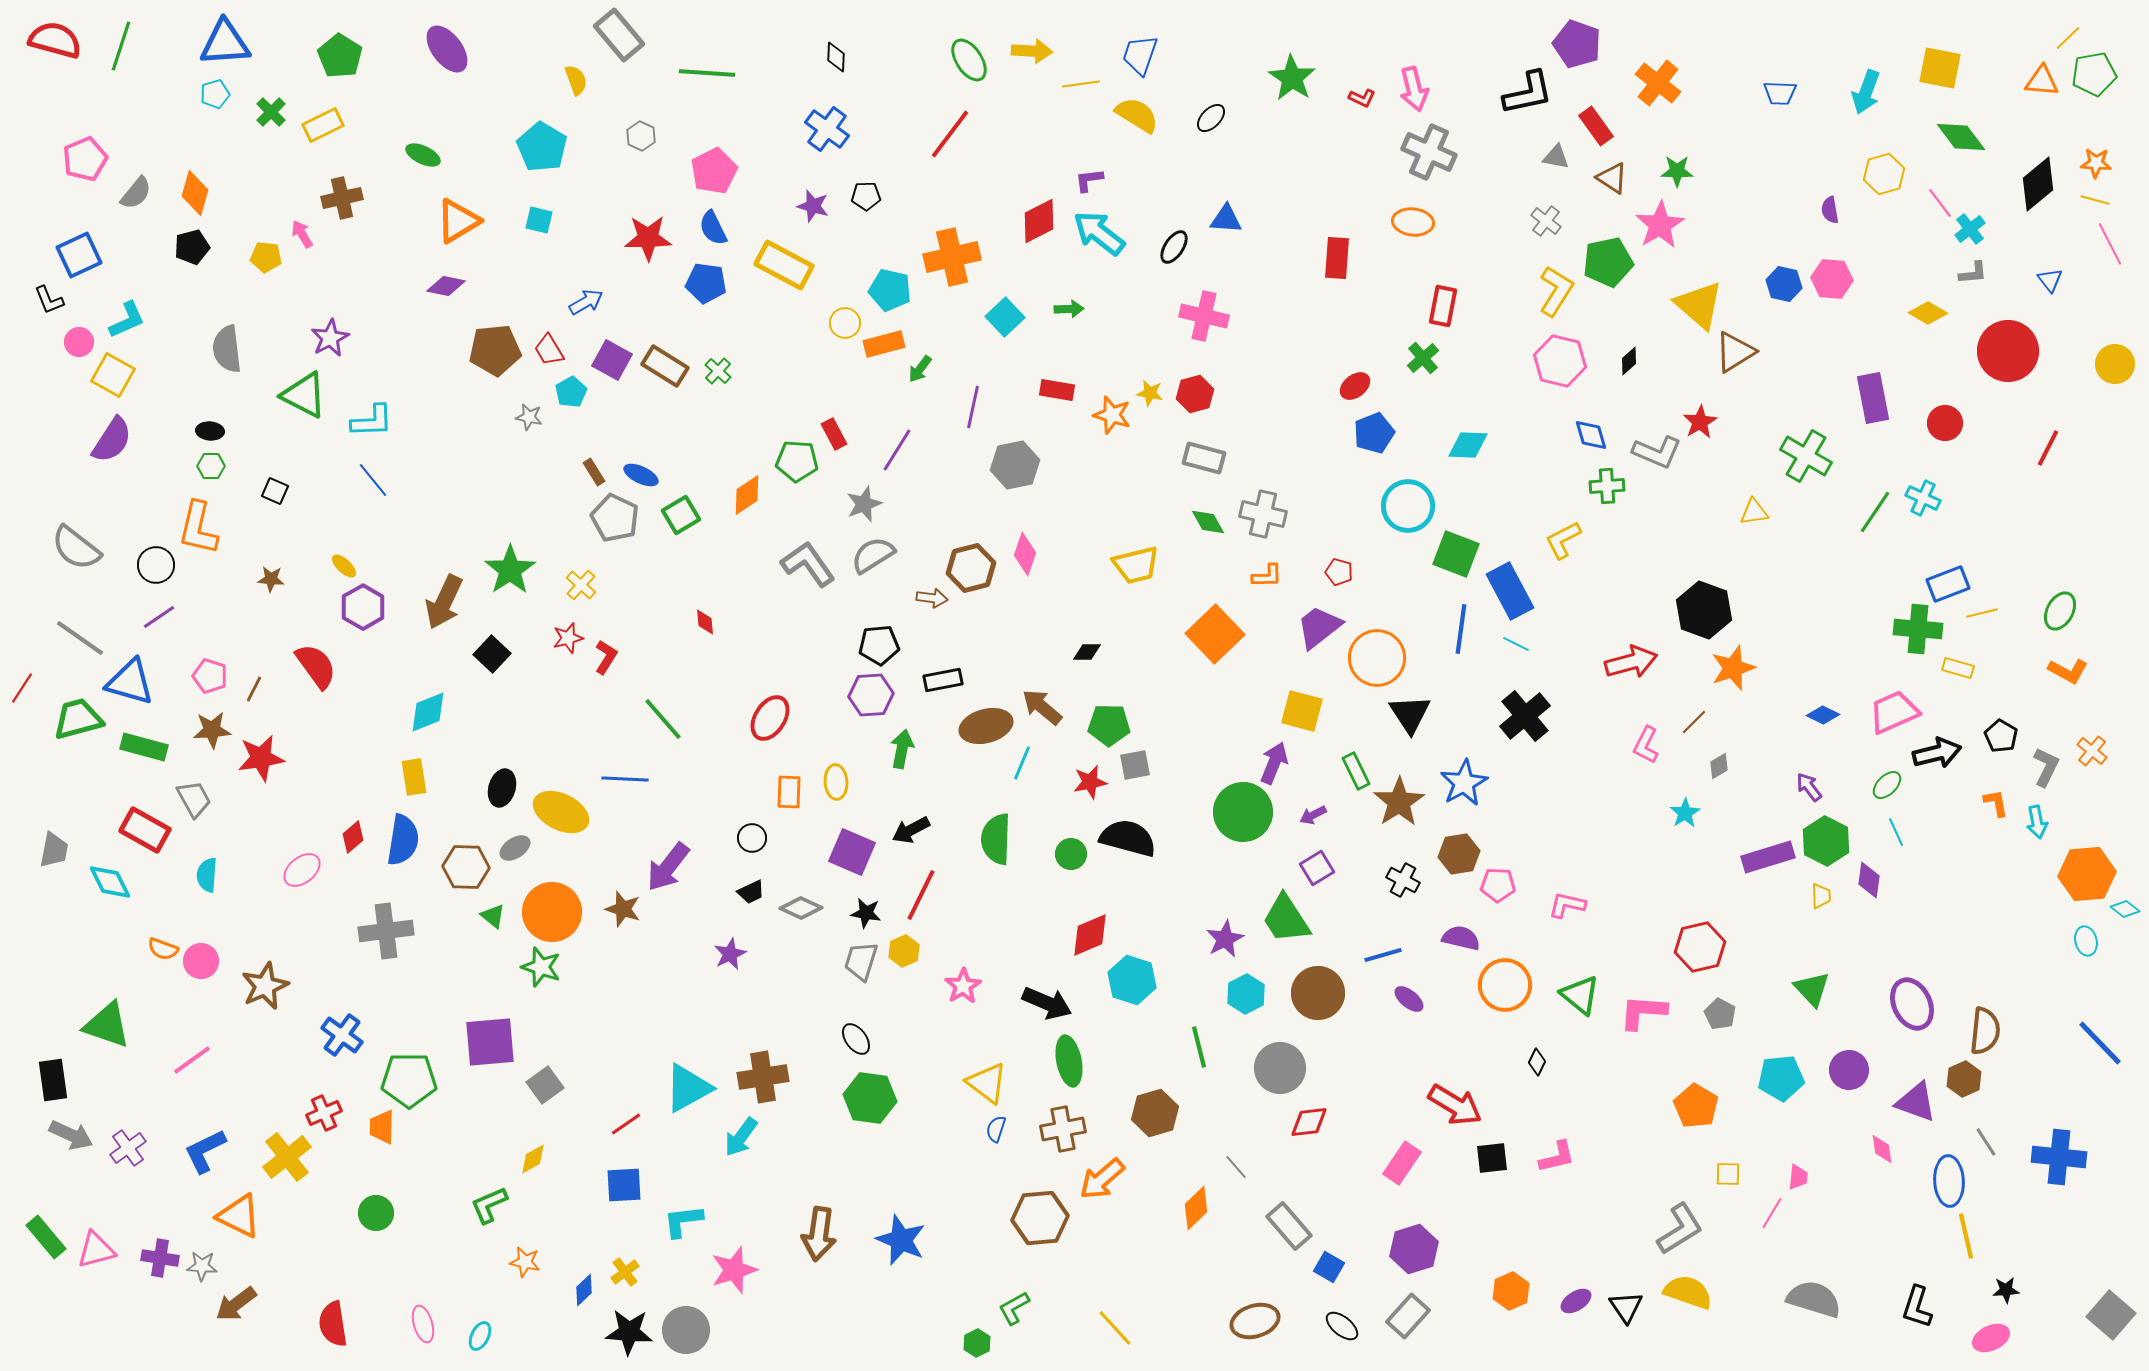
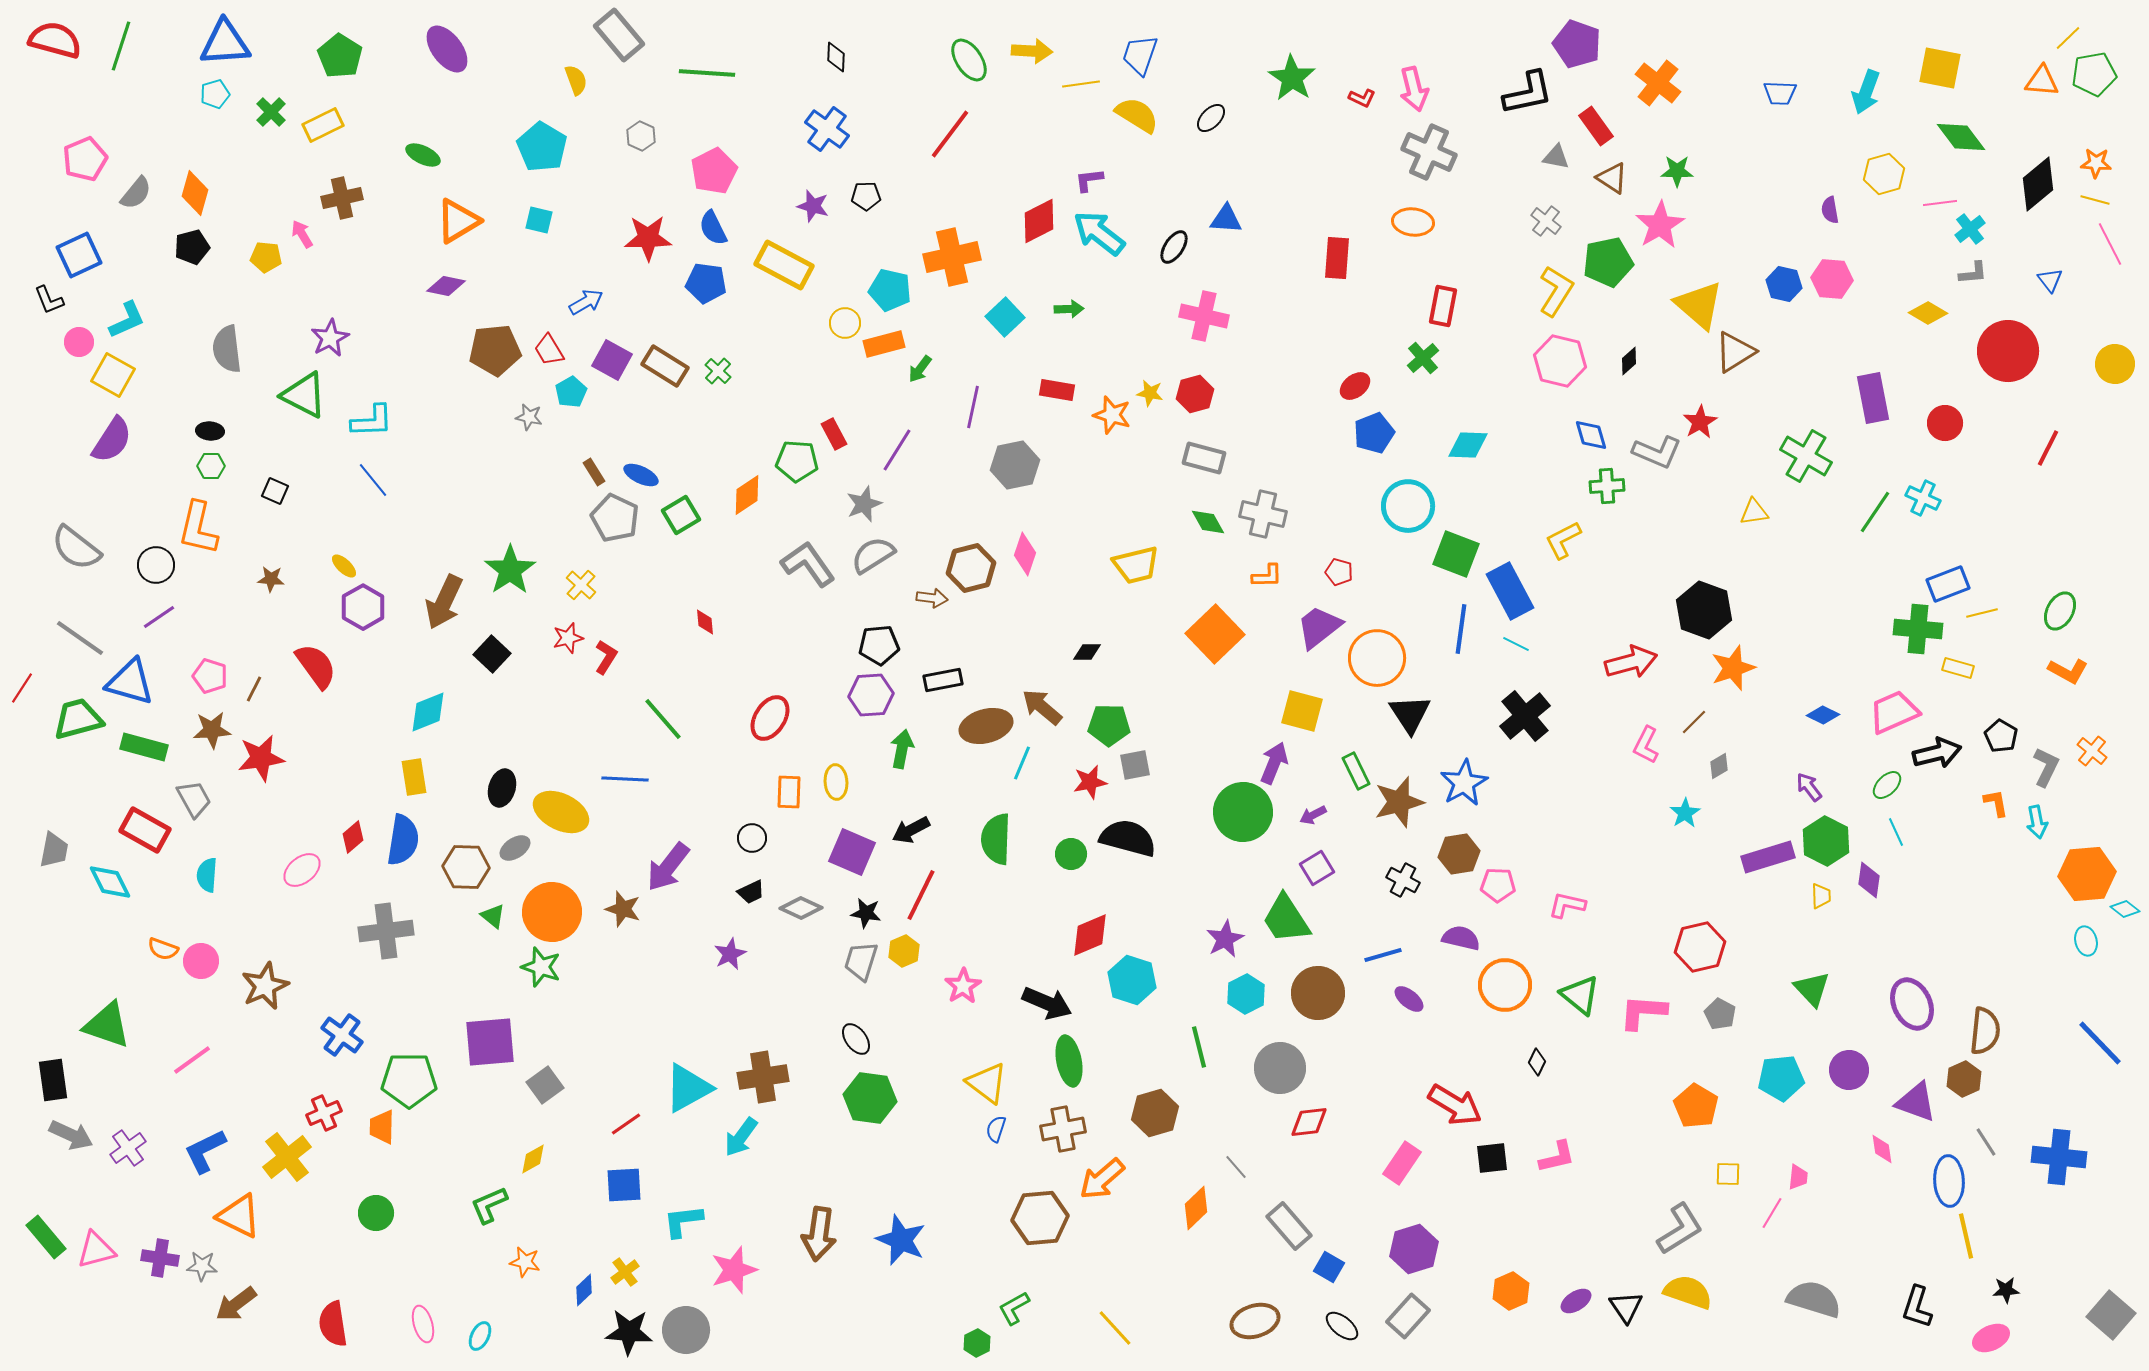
pink line at (1940, 203): rotated 60 degrees counterclockwise
brown star at (1399, 802): rotated 18 degrees clockwise
